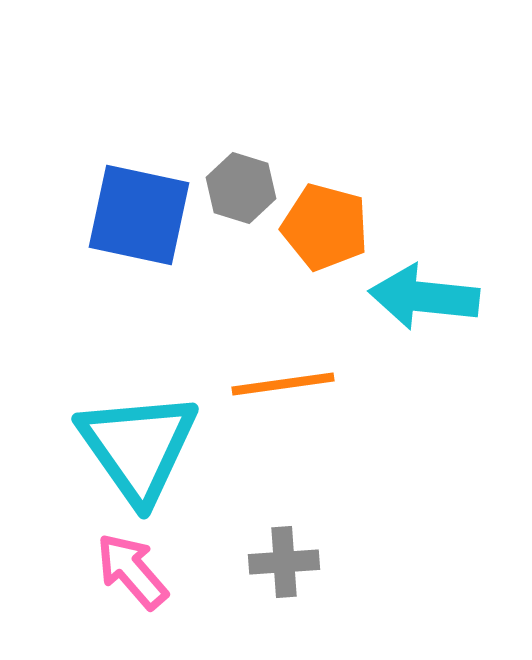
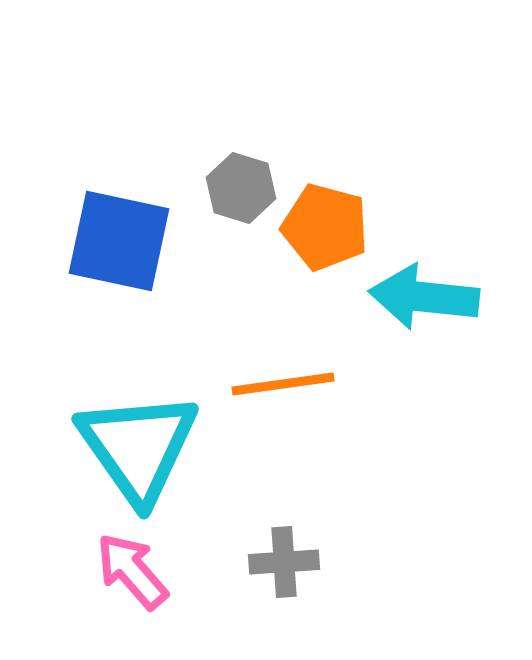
blue square: moved 20 px left, 26 px down
